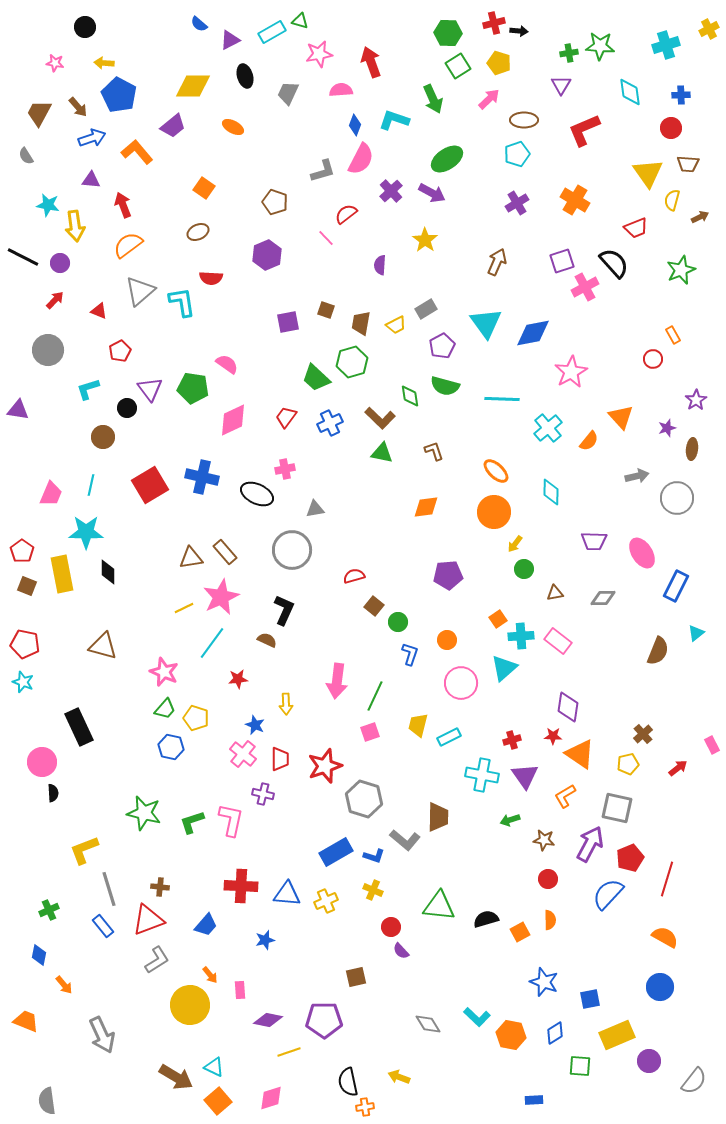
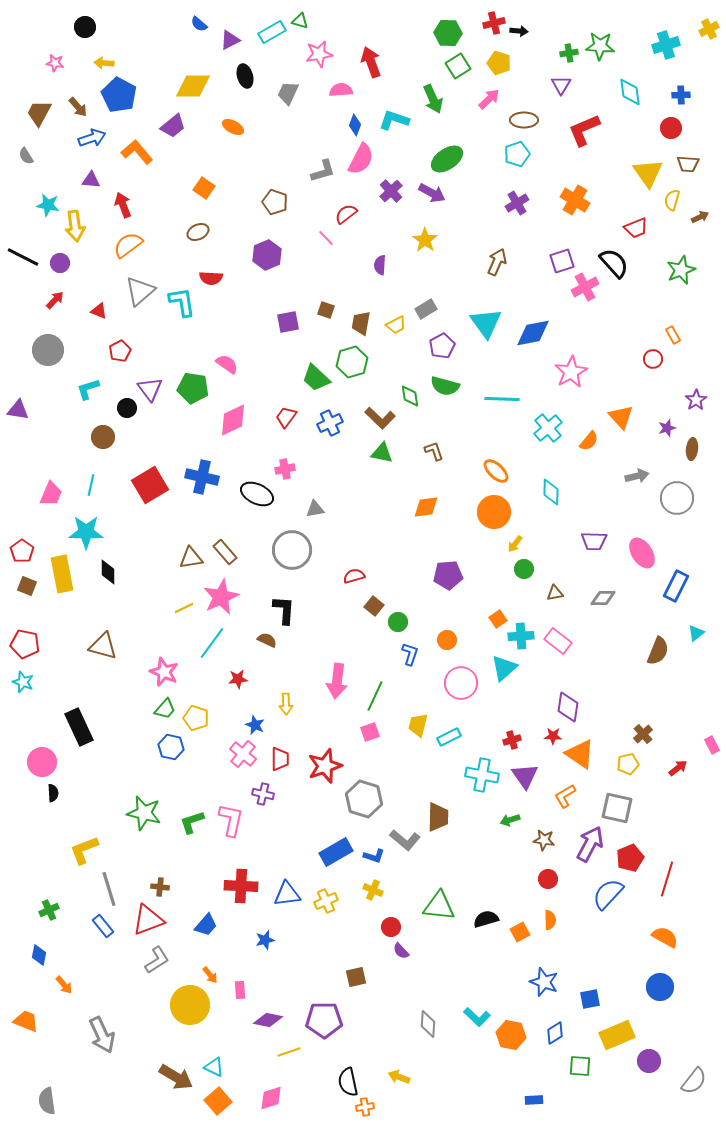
black L-shape at (284, 610): rotated 20 degrees counterclockwise
blue triangle at (287, 894): rotated 12 degrees counterclockwise
gray diamond at (428, 1024): rotated 36 degrees clockwise
